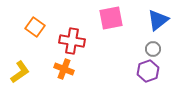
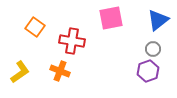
orange cross: moved 4 px left, 2 px down
